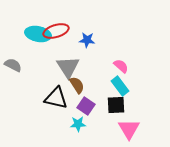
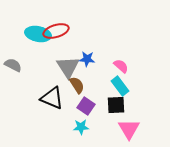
blue star: moved 19 px down
black triangle: moved 4 px left; rotated 10 degrees clockwise
cyan star: moved 3 px right, 3 px down
